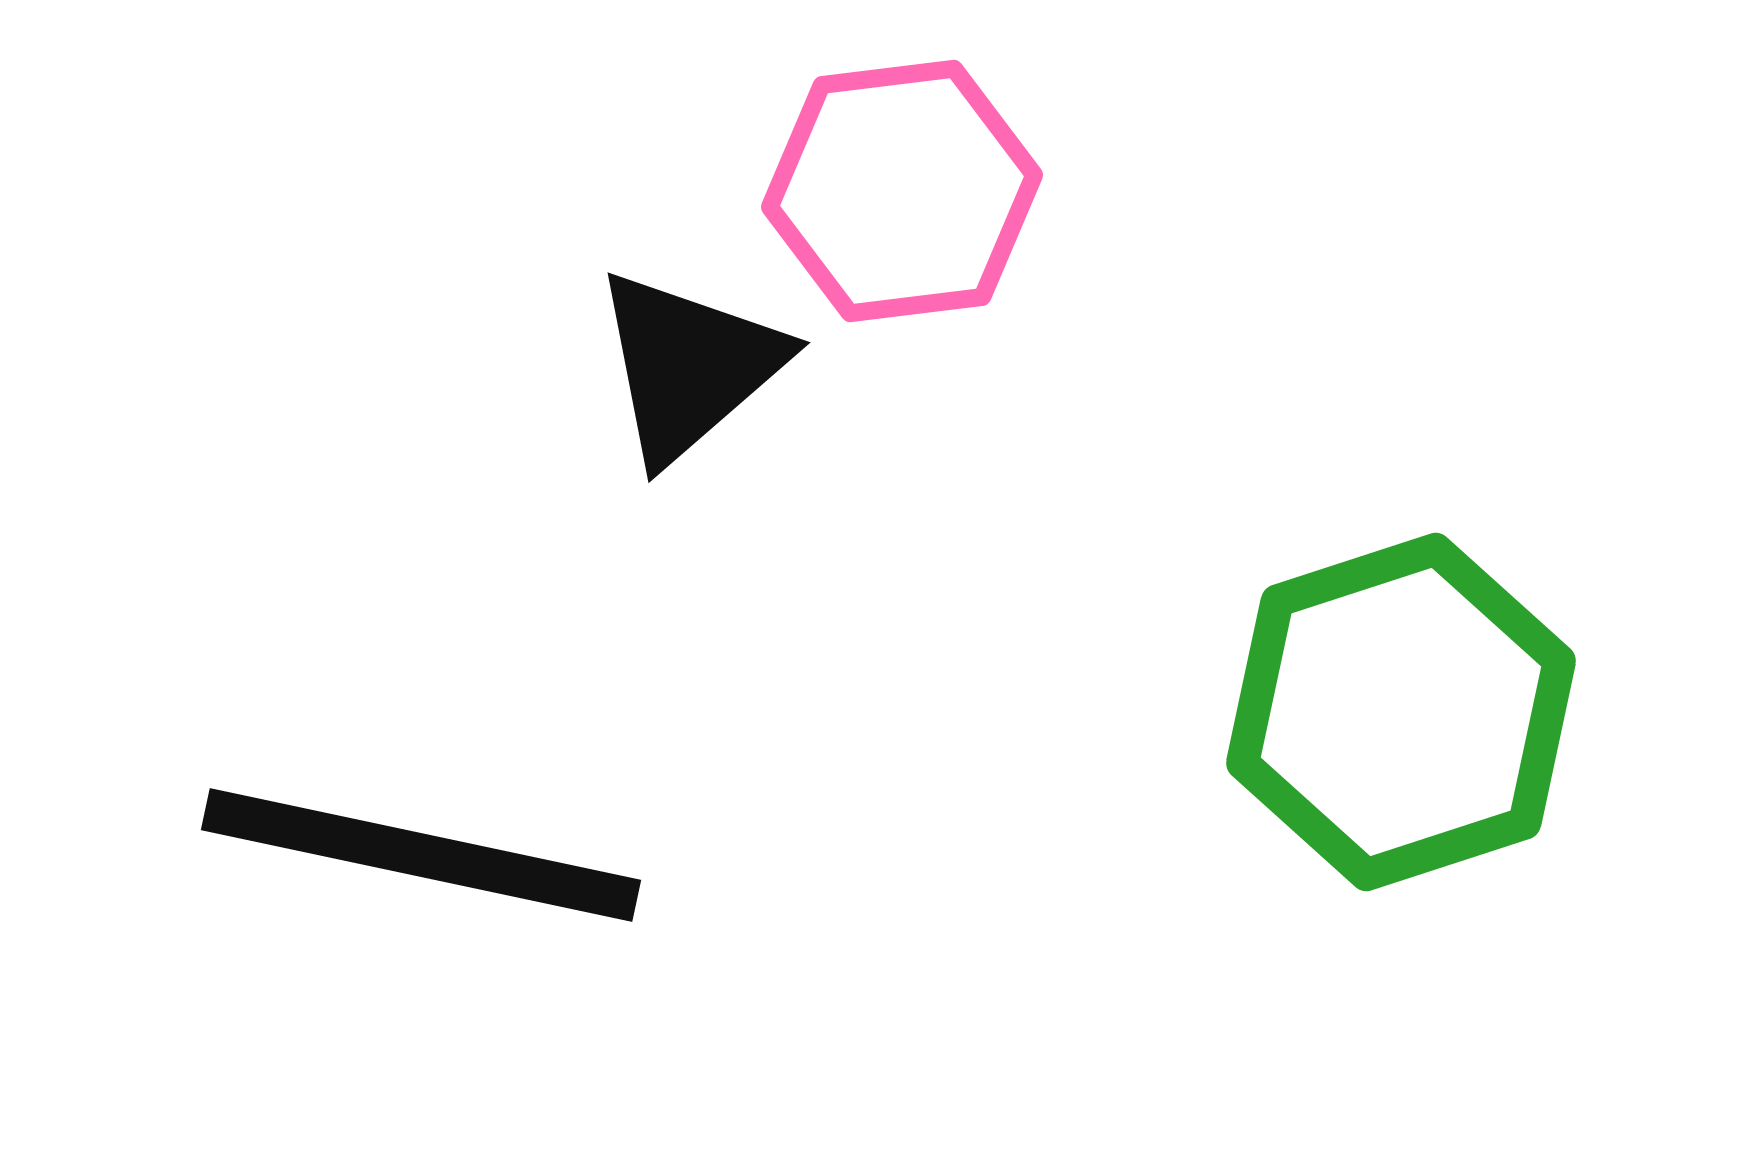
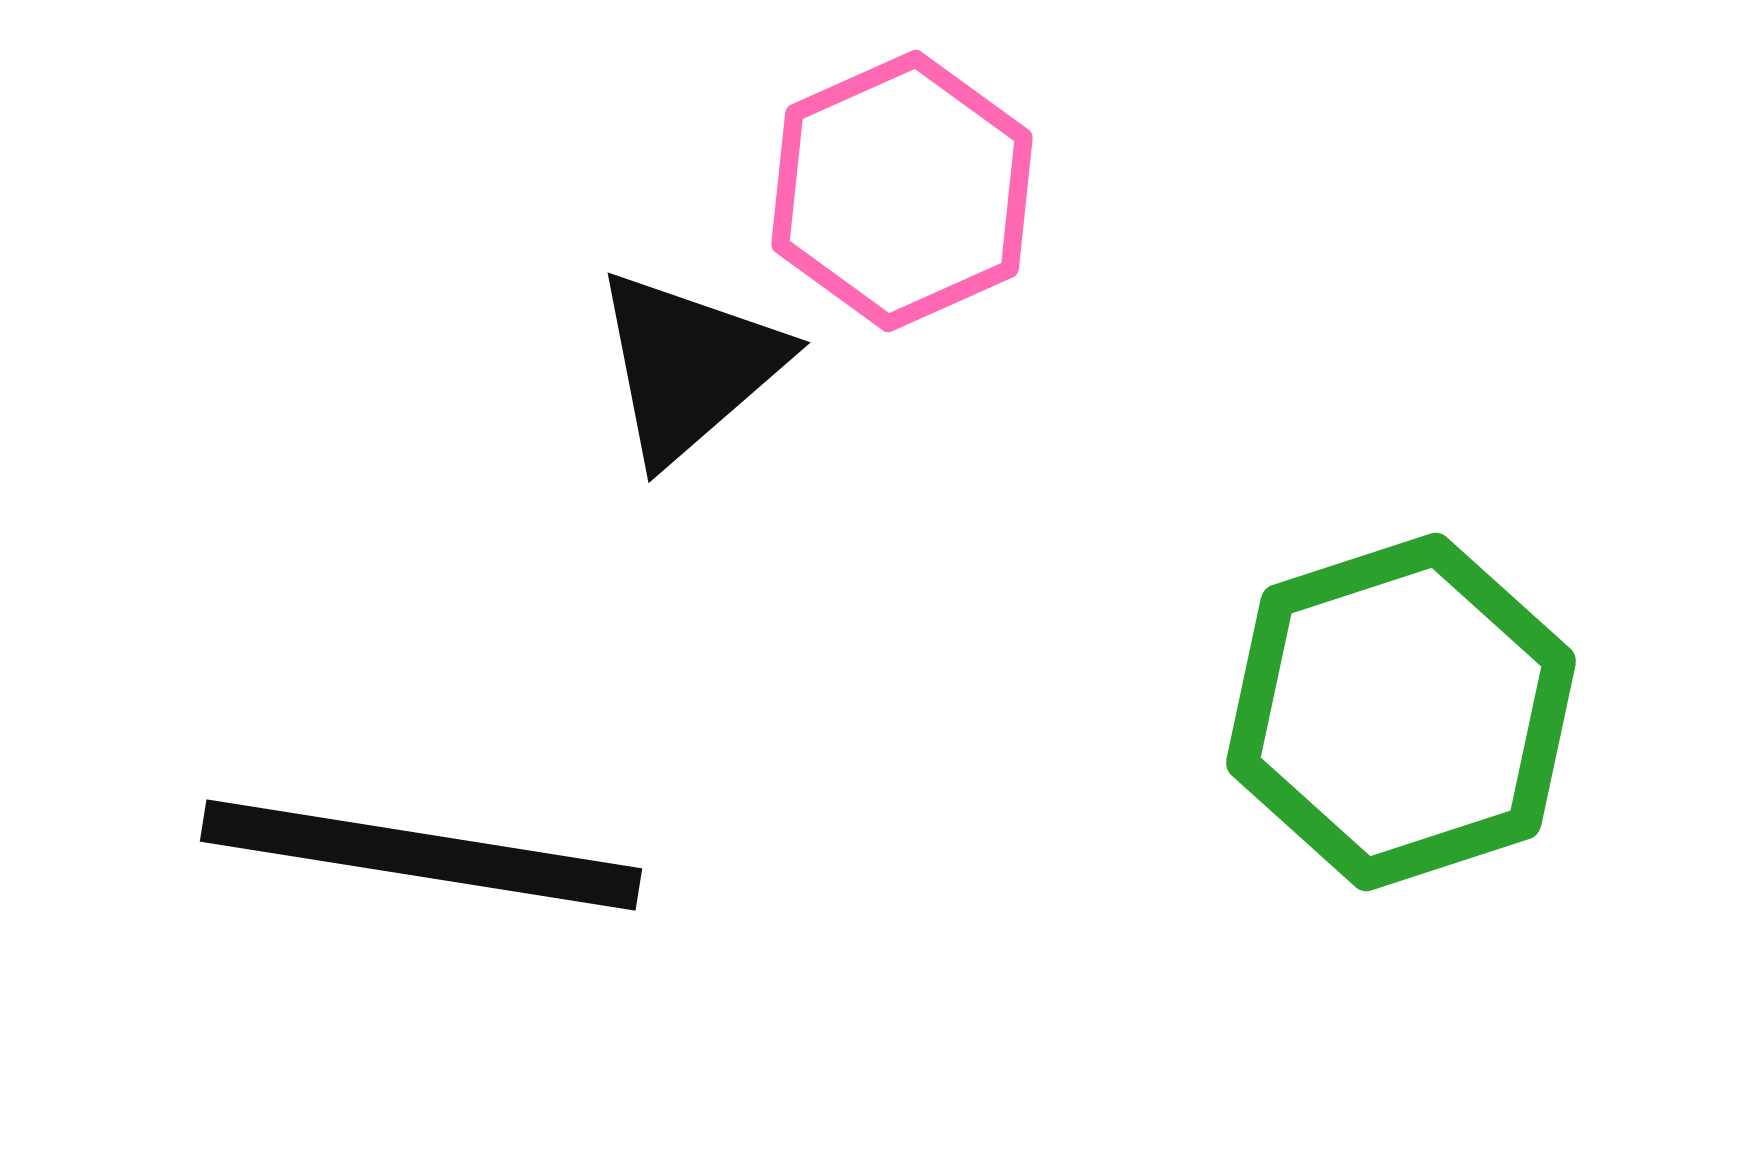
pink hexagon: rotated 17 degrees counterclockwise
black line: rotated 3 degrees counterclockwise
